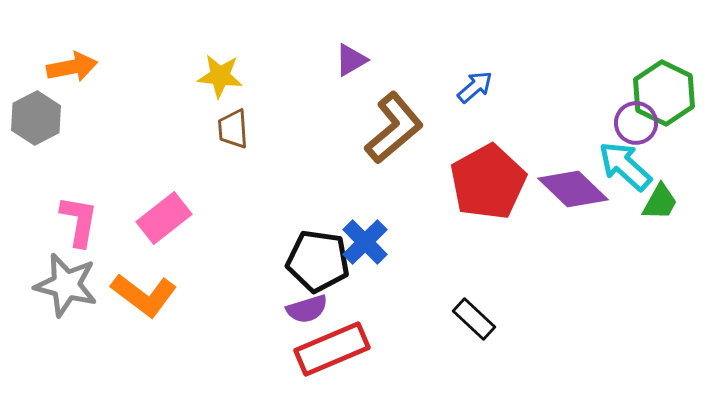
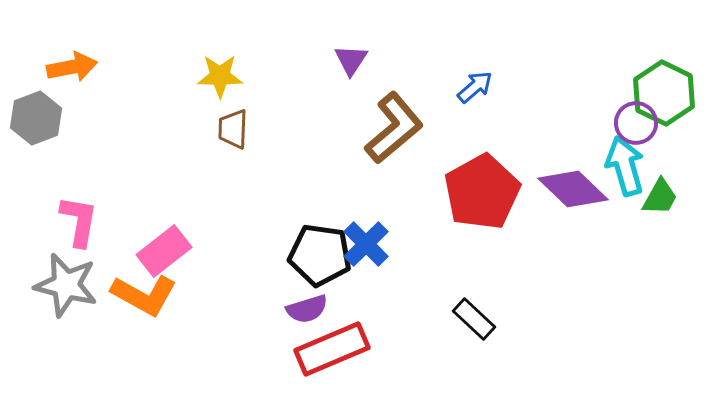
purple triangle: rotated 27 degrees counterclockwise
yellow star: rotated 6 degrees counterclockwise
gray hexagon: rotated 6 degrees clockwise
brown trapezoid: rotated 6 degrees clockwise
cyan arrow: rotated 32 degrees clockwise
red pentagon: moved 6 px left, 10 px down
green trapezoid: moved 5 px up
pink rectangle: moved 33 px down
blue cross: moved 1 px right, 2 px down
black pentagon: moved 2 px right, 6 px up
orange L-shape: rotated 8 degrees counterclockwise
